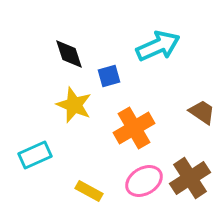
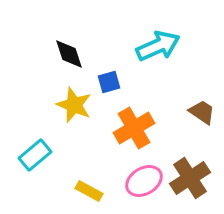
blue square: moved 6 px down
cyan rectangle: rotated 16 degrees counterclockwise
